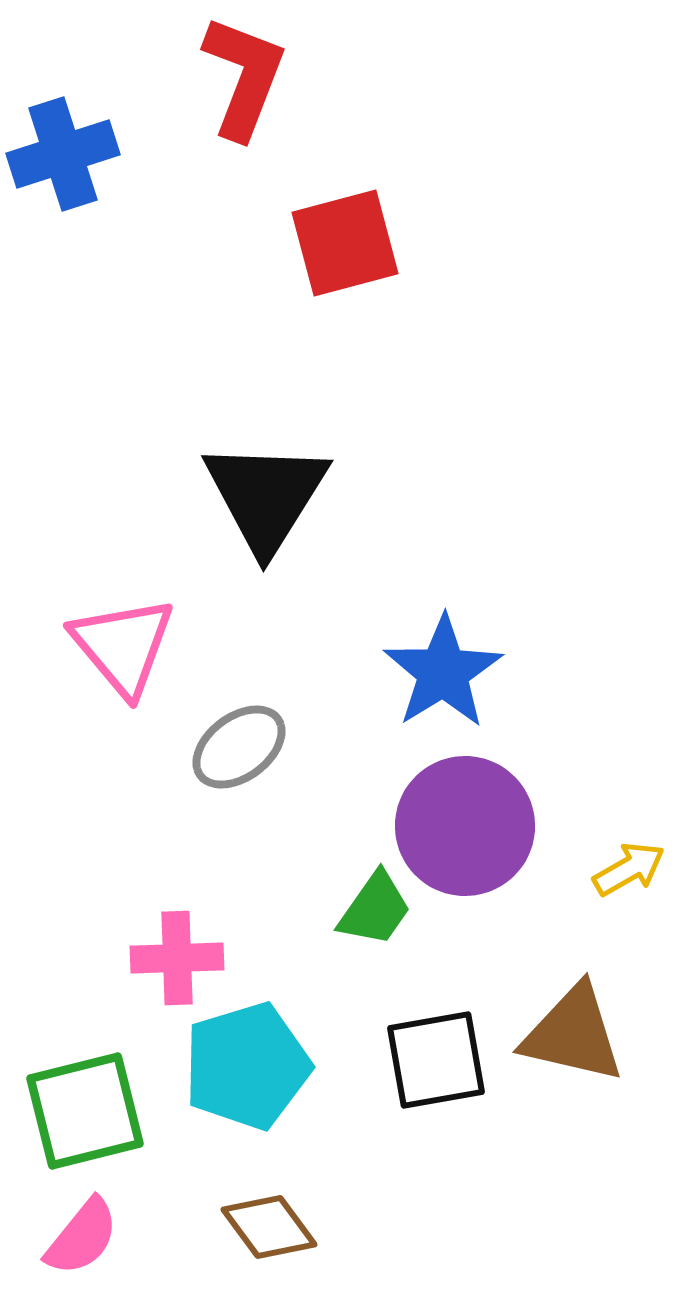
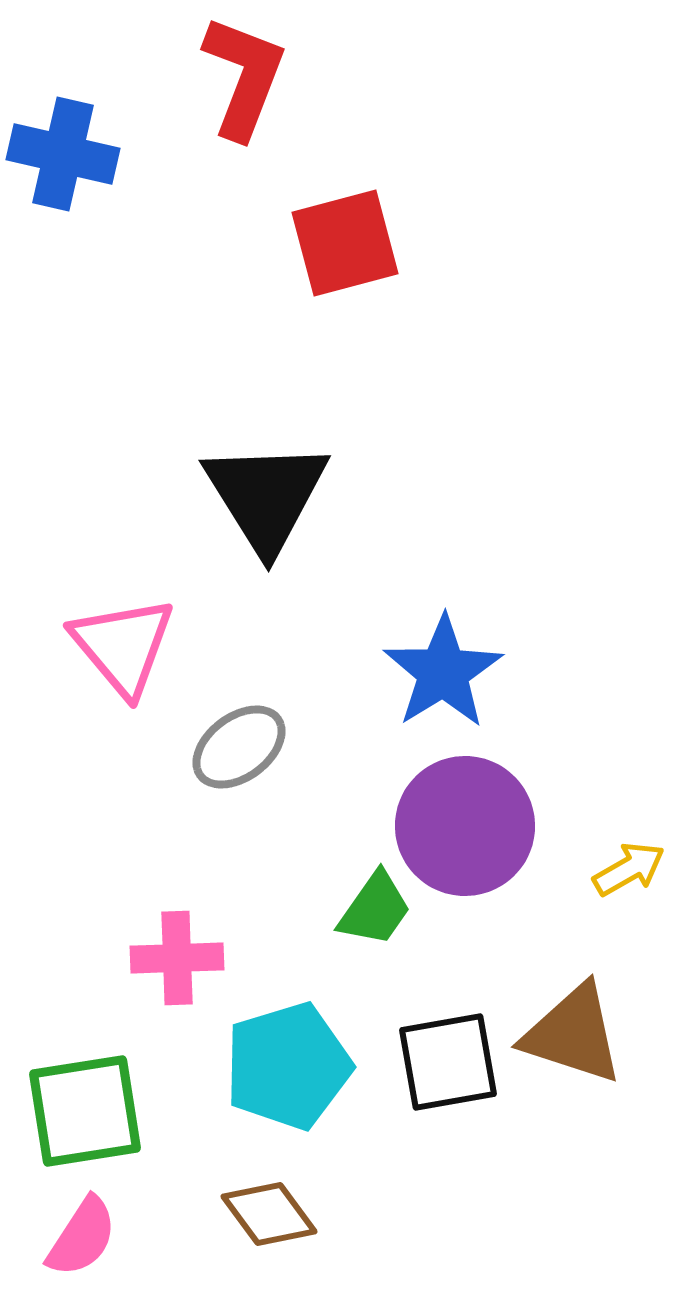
blue cross: rotated 31 degrees clockwise
black triangle: rotated 4 degrees counterclockwise
brown triangle: rotated 5 degrees clockwise
black square: moved 12 px right, 2 px down
cyan pentagon: moved 41 px right
green square: rotated 5 degrees clockwise
brown diamond: moved 13 px up
pink semicircle: rotated 6 degrees counterclockwise
